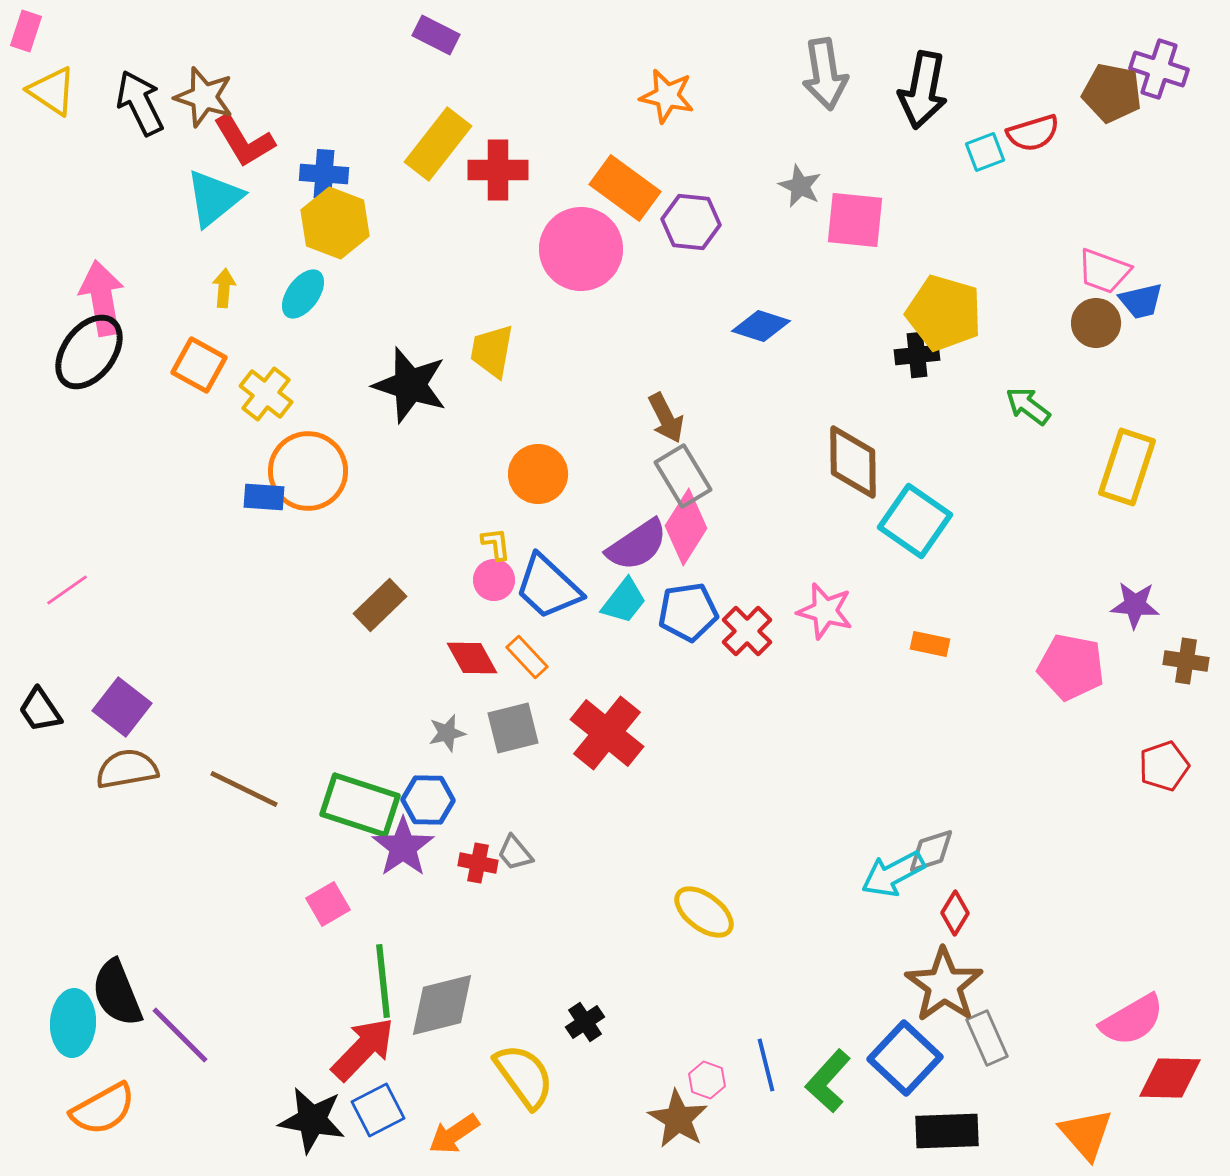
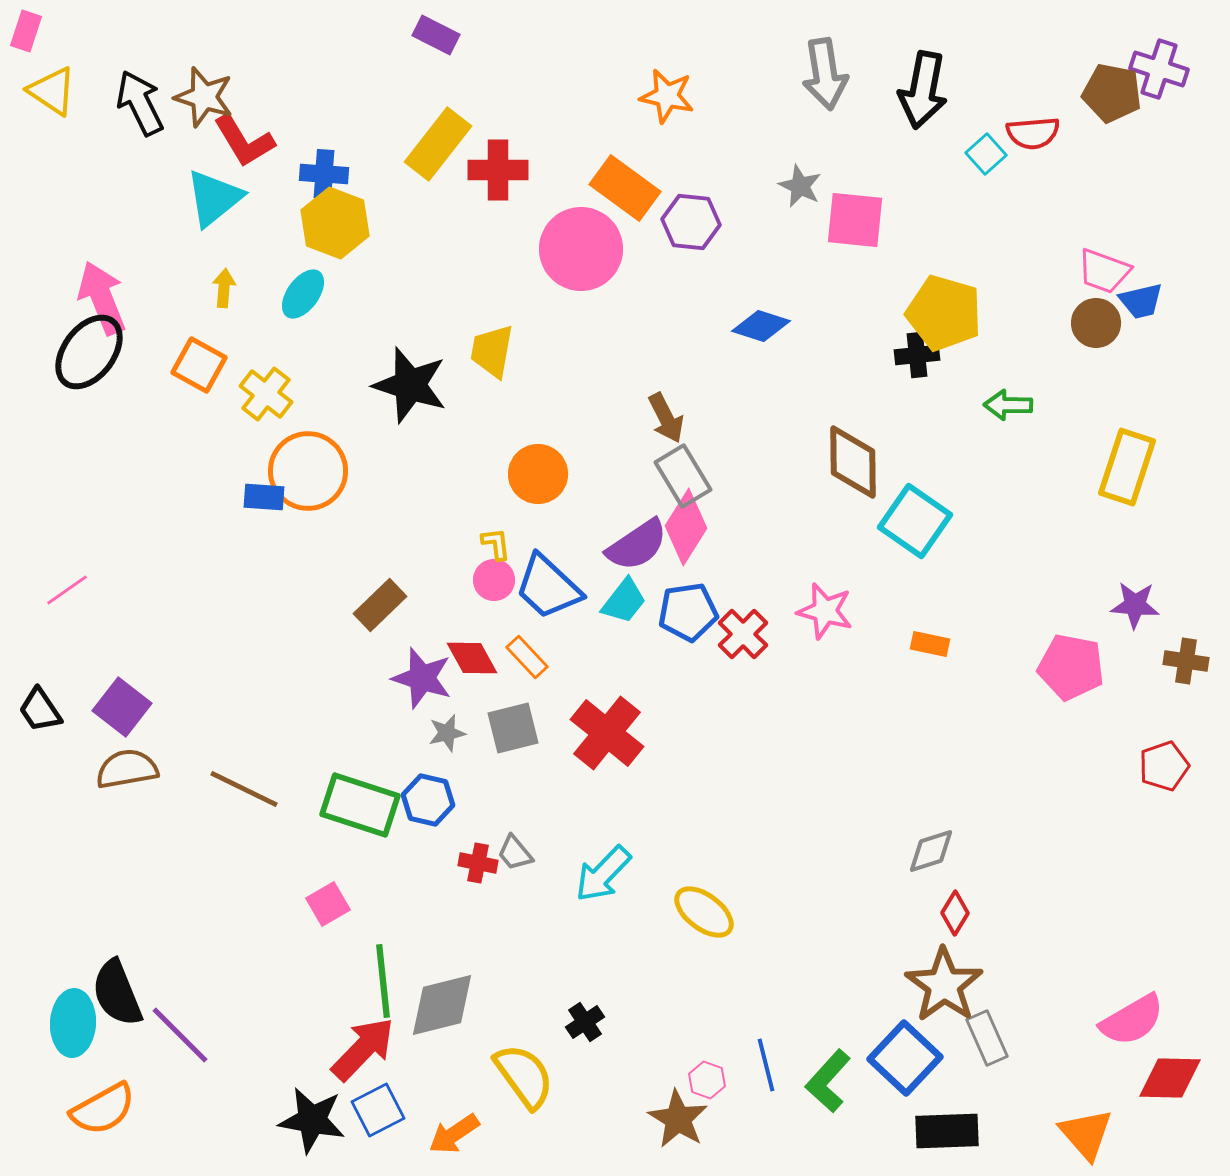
red semicircle at (1033, 133): rotated 12 degrees clockwise
cyan square at (985, 152): moved 1 px right, 2 px down; rotated 21 degrees counterclockwise
pink arrow at (102, 298): rotated 12 degrees counterclockwise
green arrow at (1028, 406): moved 20 px left, 1 px up; rotated 36 degrees counterclockwise
red cross at (747, 631): moved 4 px left, 3 px down
blue hexagon at (428, 800): rotated 12 degrees clockwise
purple star at (403, 847): moved 19 px right, 169 px up; rotated 20 degrees counterclockwise
cyan arrow at (893, 874): moved 290 px left; rotated 18 degrees counterclockwise
